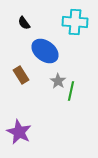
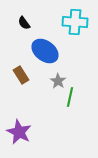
green line: moved 1 px left, 6 px down
